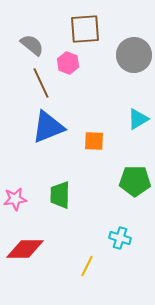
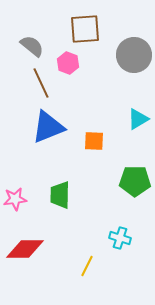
gray semicircle: moved 1 px down
